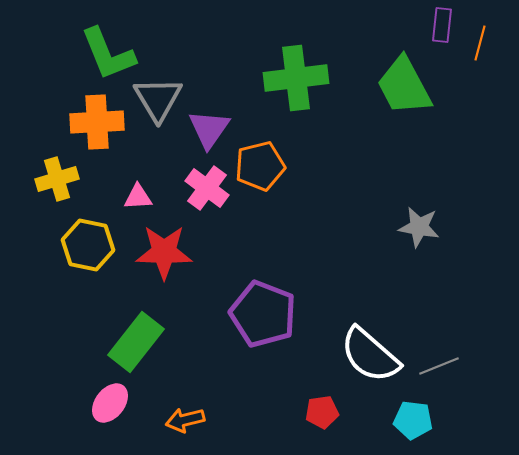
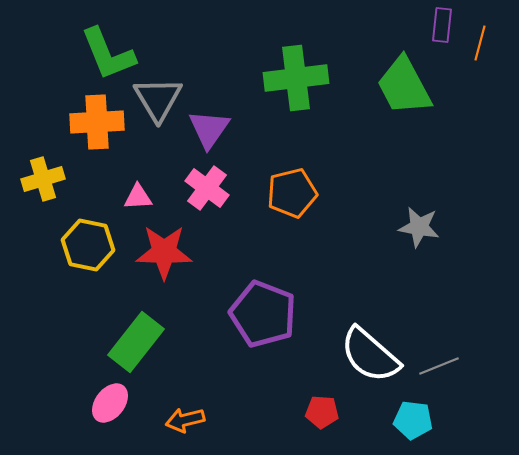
orange pentagon: moved 32 px right, 27 px down
yellow cross: moved 14 px left
red pentagon: rotated 12 degrees clockwise
